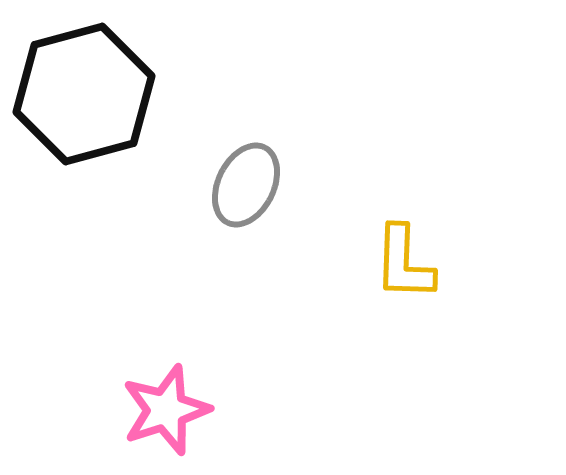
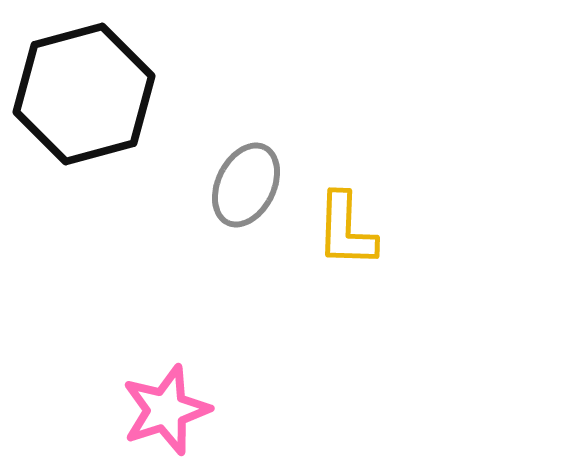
yellow L-shape: moved 58 px left, 33 px up
